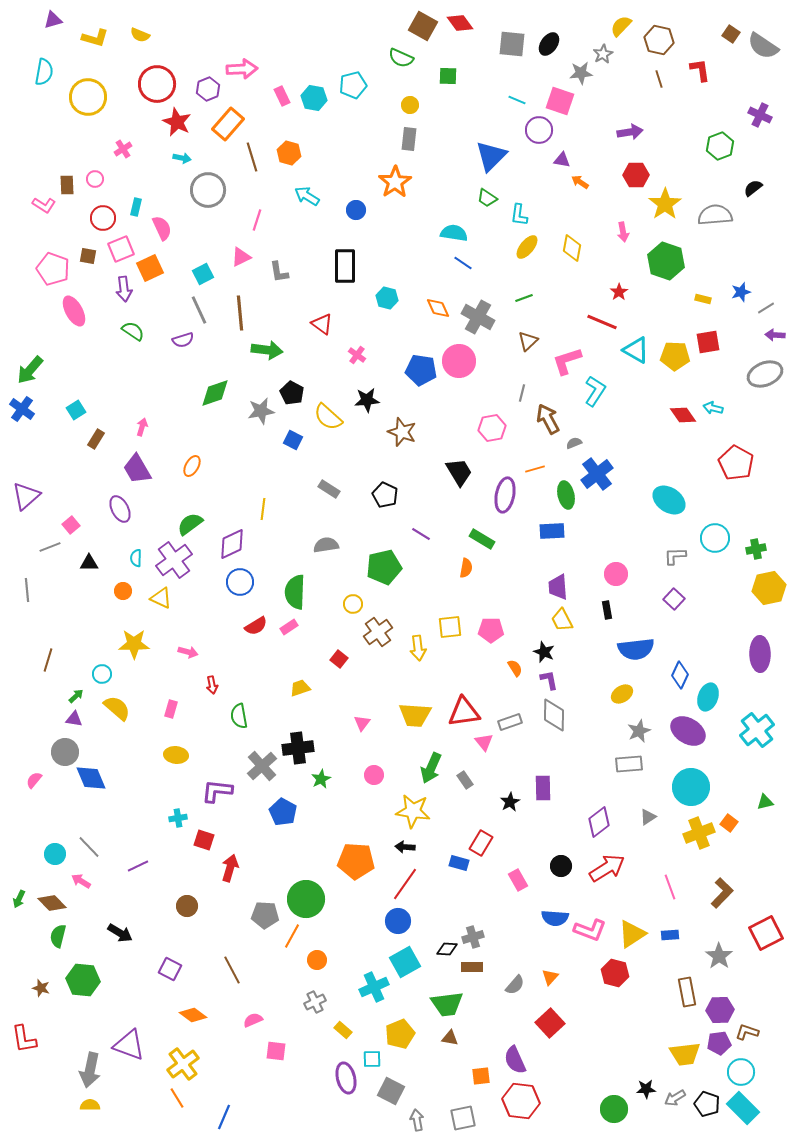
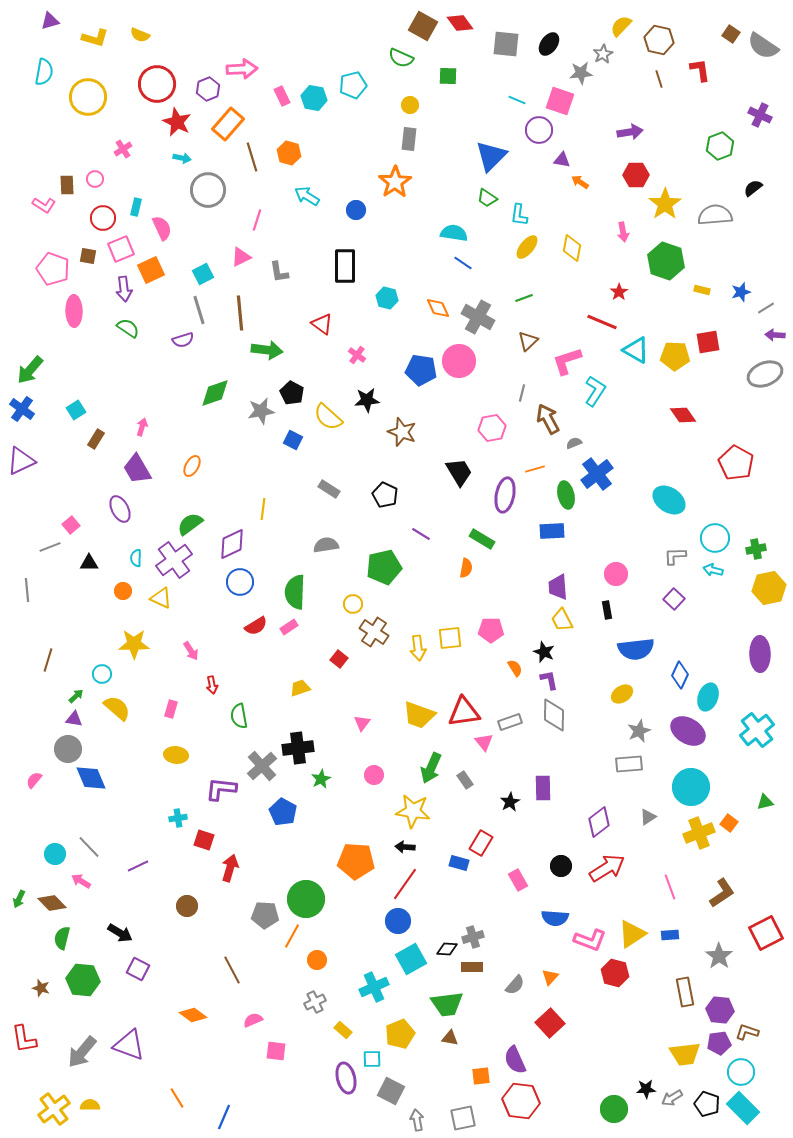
purple triangle at (53, 20): moved 3 px left, 1 px down
gray square at (512, 44): moved 6 px left
orange square at (150, 268): moved 1 px right, 2 px down
yellow rectangle at (703, 299): moved 1 px left, 9 px up
gray line at (199, 310): rotated 8 degrees clockwise
pink ellipse at (74, 311): rotated 28 degrees clockwise
green semicircle at (133, 331): moved 5 px left, 3 px up
cyan arrow at (713, 408): moved 162 px down
purple triangle at (26, 496): moved 5 px left, 35 px up; rotated 16 degrees clockwise
yellow square at (450, 627): moved 11 px down
brown cross at (378, 632): moved 4 px left; rotated 20 degrees counterclockwise
pink arrow at (188, 652): moved 3 px right, 1 px up; rotated 42 degrees clockwise
yellow trapezoid at (415, 715): moved 4 px right; rotated 16 degrees clockwise
gray circle at (65, 752): moved 3 px right, 3 px up
purple L-shape at (217, 791): moved 4 px right, 2 px up
brown L-shape at (722, 893): rotated 12 degrees clockwise
pink L-shape at (590, 930): moved 10 px down
green semicircle at (58, 936): moved 4 px right, 2 px down
cyan square at (405, 962): moved 6 px right, 3 px up
purple square at (170, 969): moved 32 px left
brown rectangle at (687, 992): moved 2 px left
purple hexagon at (720, 1010): rotated 8 degrees clockwise
yellow cross at (183, 1064): moved 129 px left, 45 px down
gray arrow at (90, 1070): moved 8 px left, 18 px up; rotated 28 degrees clockwise
gray arrow at (675, 1098): moved 3 px left
